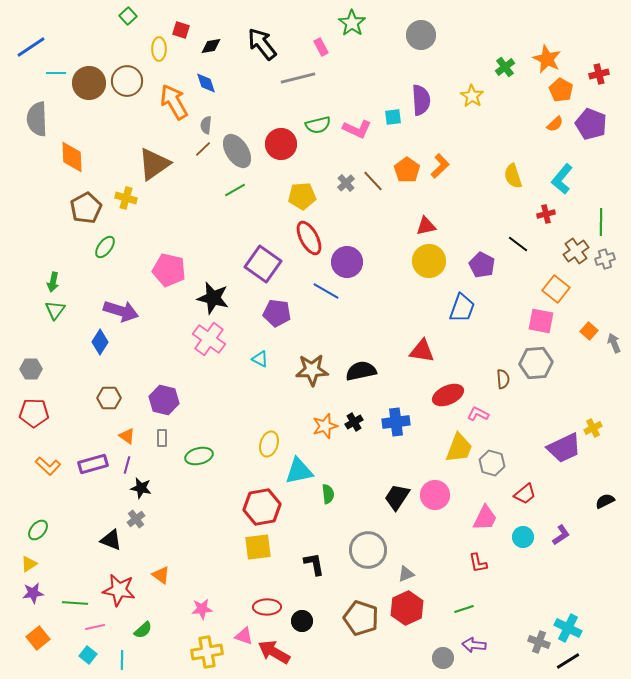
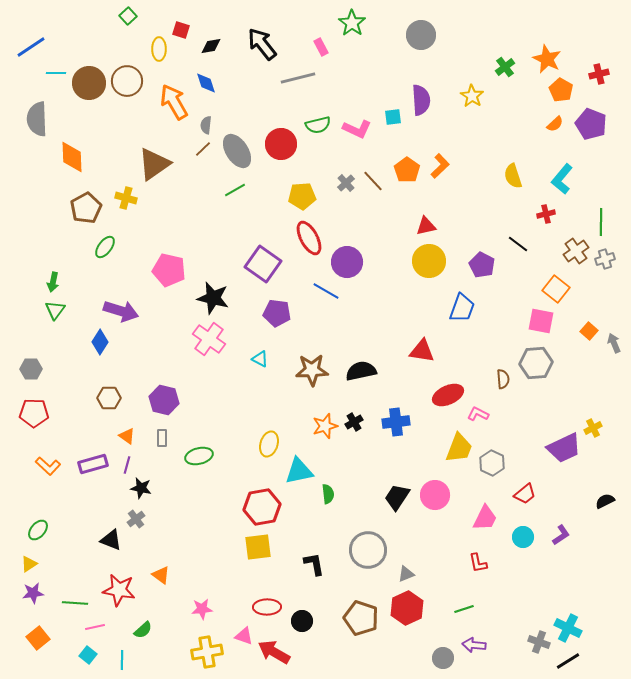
gray hexagon at (492, 463): rotated 10 degrees clockwise
